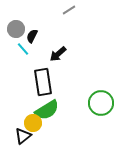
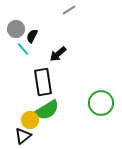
yellow circle: moved 3 px left, 3 px up
